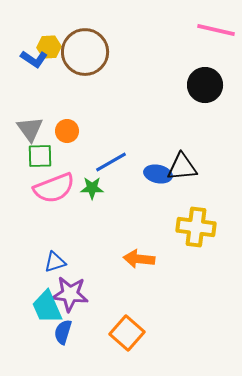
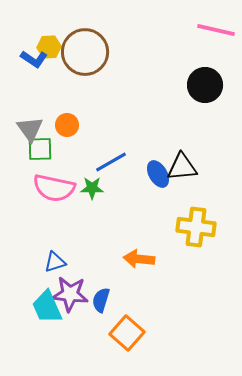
orange circle: moved 6 px up
green square: moved 7 px up
blue ellipse: rotated 48 degrees clockwise
pink semicircle: rotated 33 degrees clockwise
blue semicircle: moved 38 px right, 32 px up
